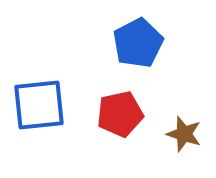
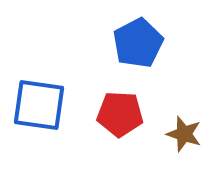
blue square: rotated 14 degrees clockwise
red pentagon: rotated 15 degrees clockwise
